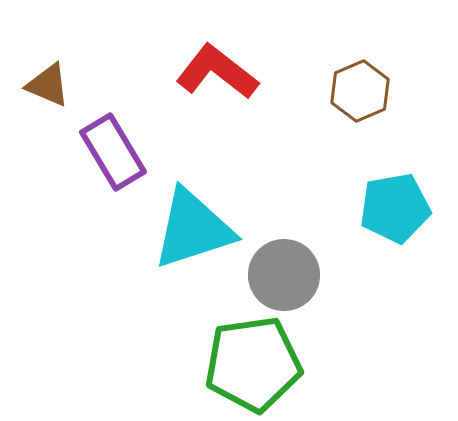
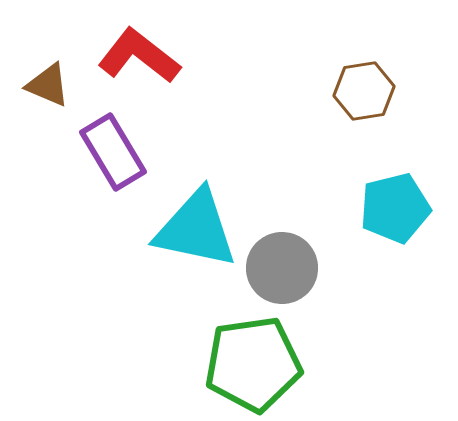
red L-shape: moved 78 px left, 16 px up
brown hexagon: moved 4 px right; rotated 14 degrees clockwise
cyan pentagon: rotated 4 degrees counterclockwise
cyan triangle: moved 3 px right; rotated 30 degrees clockwise
gray circle: moved 2 px left, 7 px up
